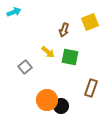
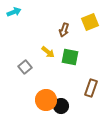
orange circle: moved 1 px left
